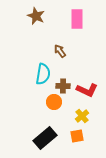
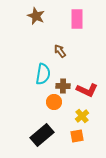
black rectangle: moved 3 px left, 3 px up
